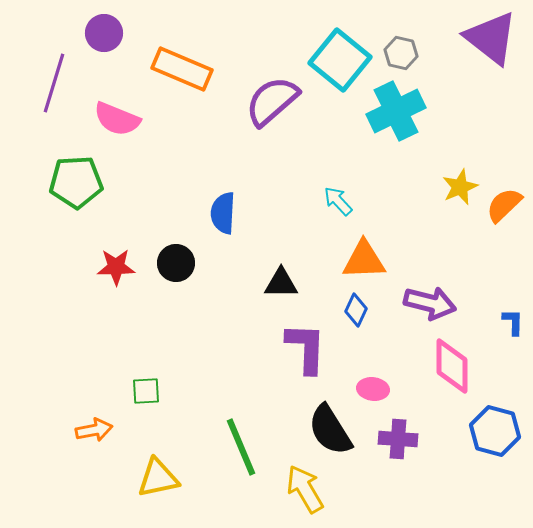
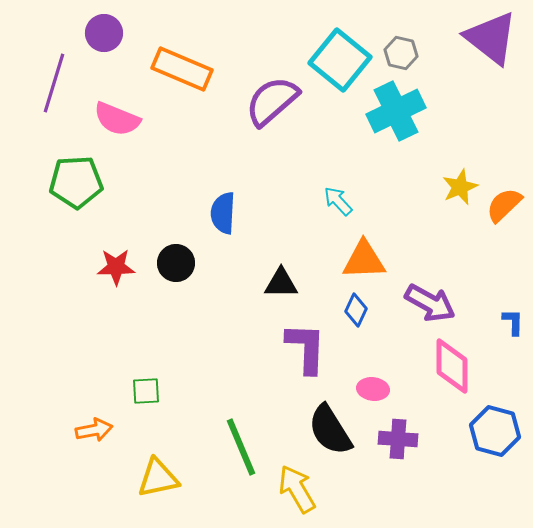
purple arrow: rotated 15 degrees clockwise
yellow arrow: moved 8 px left
